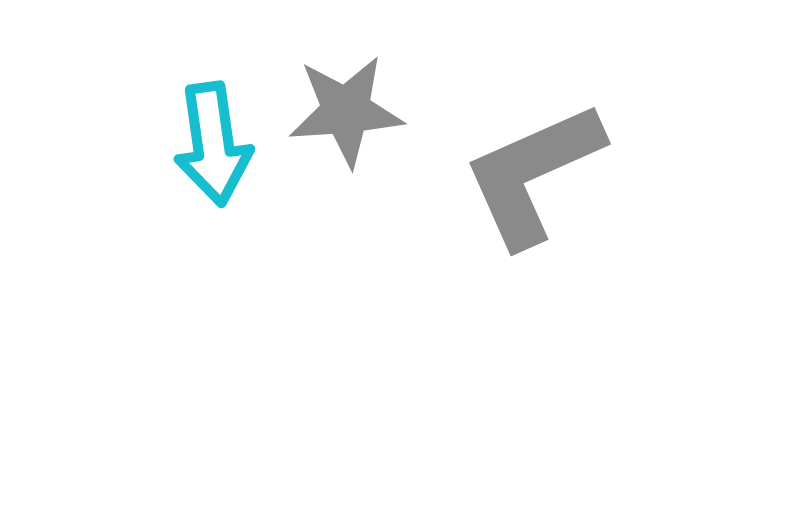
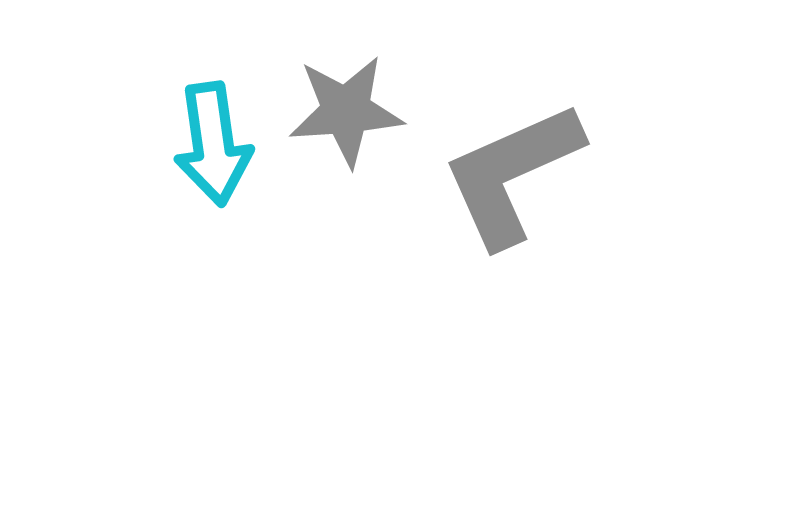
gray L-shape: moved 21 px left
